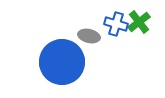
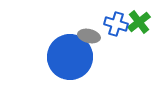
blue circle: moved 8 px right, 5 px up
